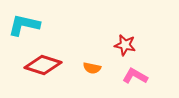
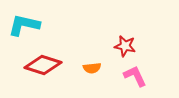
red star: moved 1 px down
orange semicircle: rotated 18 degrees counterclockwise
pink L-shape: rotated 35 degrees clockwise
